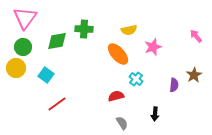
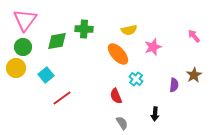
pink triangle: moved 2 px down
pink arrow: moved 2 px left
cyan square: rotated 14 degrees clockwise
red semicircle: rotated 98 degrees counterclockwise
red line: moved 5 px right, 6 px up
